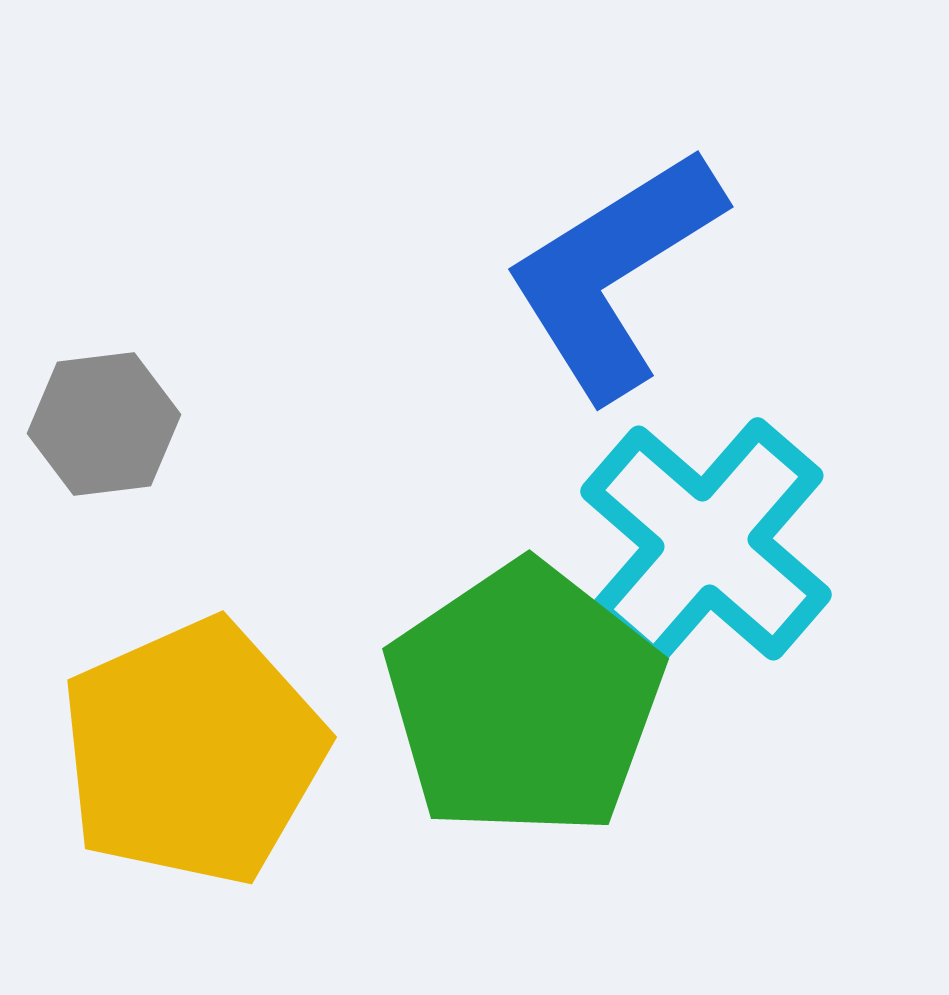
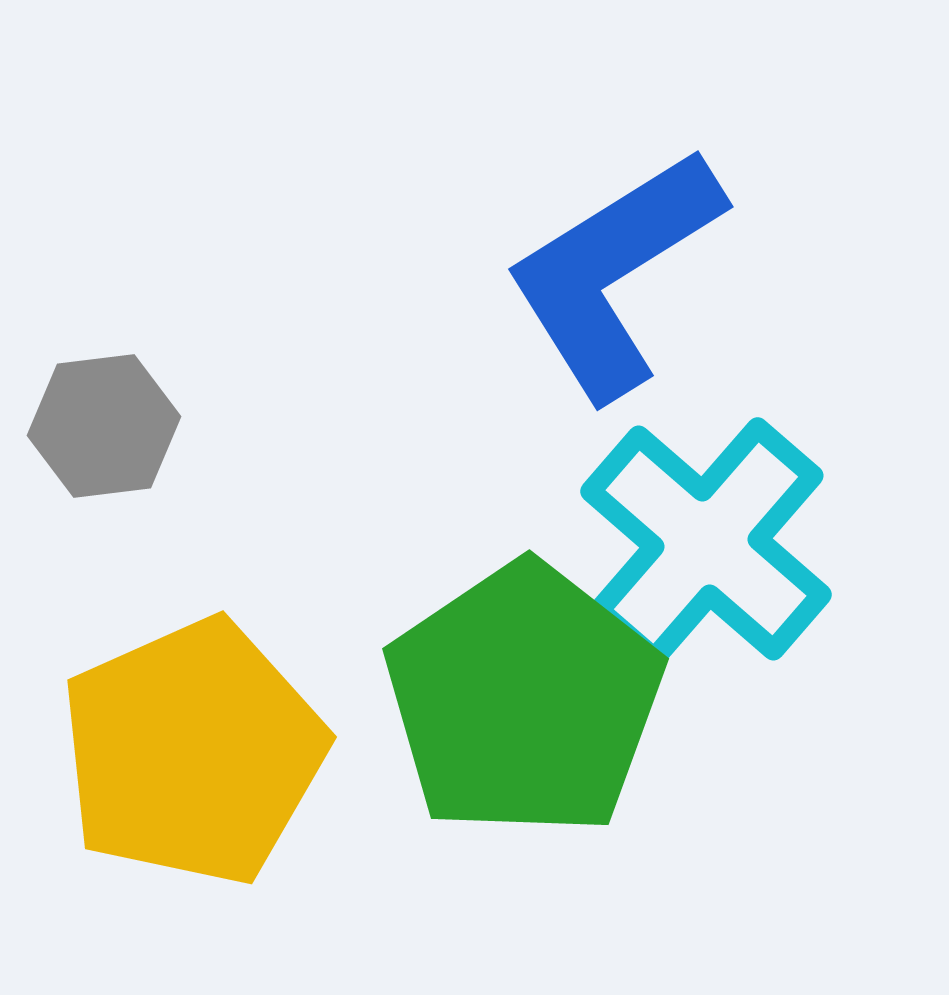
gray hexagon: moved 2 px down
